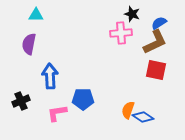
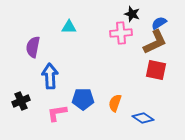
cyan triangle: moved 33 px right, 12 px down
purple semicircle: moved 4 px right, 3 px down
orange semicircle: moved 13 px left, 7 px up
blue diamond: moved 1 px down
